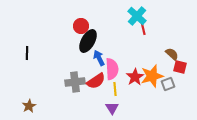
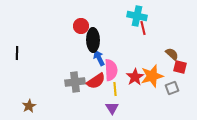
cyan cross: rotated 30 degrees counterclockwise
black ellipse: moved 5 px right, 1 px up; rotated 30 degrees counterclockwise
black line: moved 10 px left
pink semicircle: moved 1 px left, 1 px down
gray square: moved 4 px right, 4 px down
